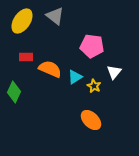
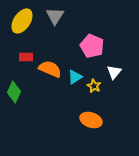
gray triangle: rotated 24 degrees clockwise
pink pentagon: rotated 15 degrees clockwise
orange ellipse: rotated 25 degrees counterclockwise
